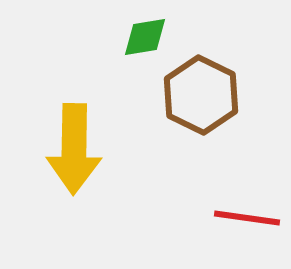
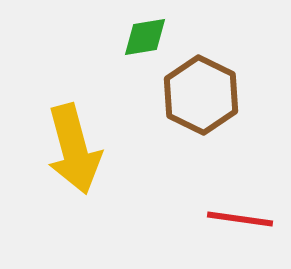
yellow arrow: rotated 16 degrees counterclockwise
red line: moved 7 px left, 1 px down
